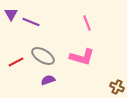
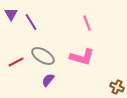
purple line: rotated 36 degrees clockwise
purple semicircle: rotated 32 degrees counterclockwise
